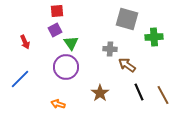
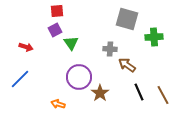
red arrow: moved 1 px right, 5 px down; rotated 48 degrees counterclockwise
purple circle: moved 13 px right, 10 px down
